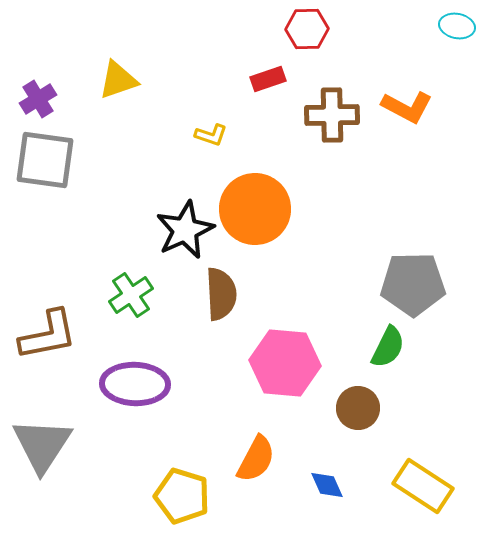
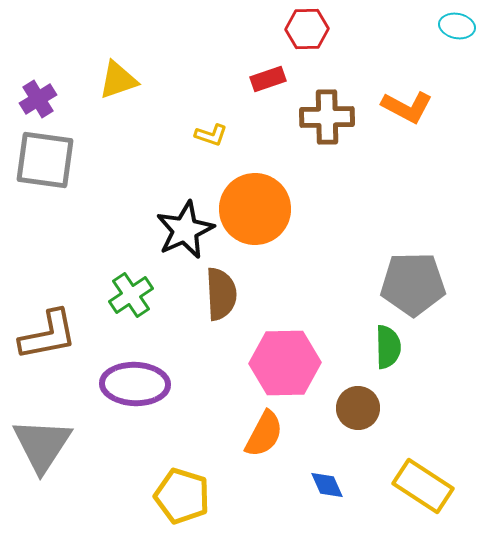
brown cross: moved 5 px left, 2 px down
green semicircle: rotated 27 degrees counterclockwise
pink hexagon: rotated 6 degrees counterclockwise
orange semicircle: moved 8 px right, 25 px up
